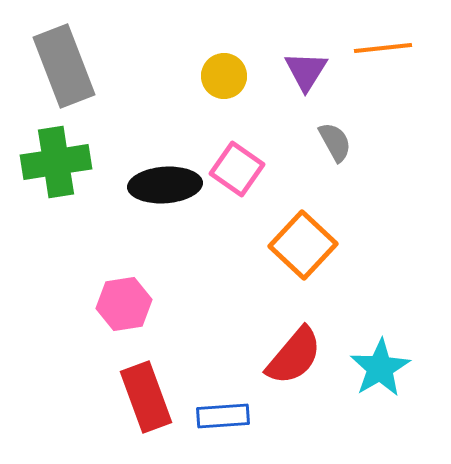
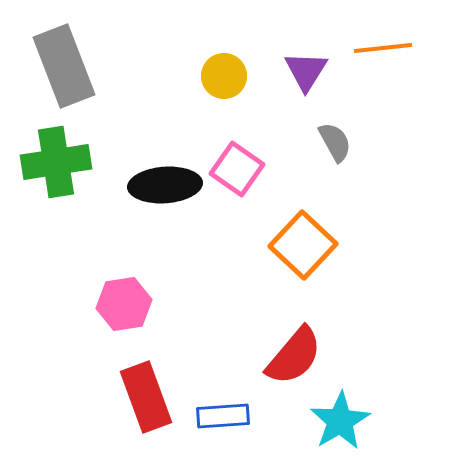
cyan star: moved 40 px left, 53 px down
